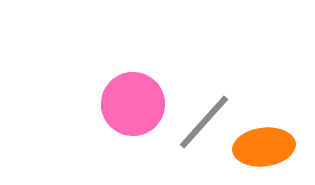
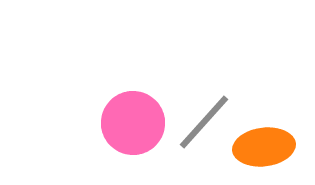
pink circle: moved 19 px down
